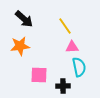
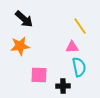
yellow line: moved 15 px right
